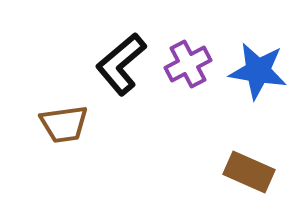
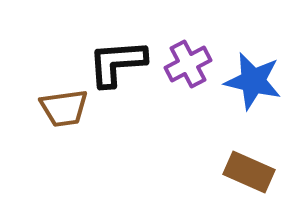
black L-shape: moved 4 px left, 1 px up; rotated 36 degrees clockwise
blue star: moved 5 px left, 10 px down; rotated 4 degrees clockwise
brown trapezoid: moved 16 px up
